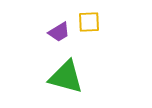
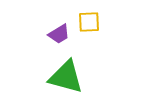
purple trapezoid: moved 2 px down
